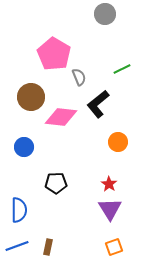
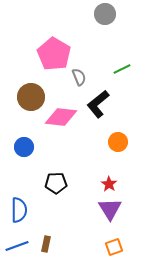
brown rectangle: moved 2 px left, 3 px up
